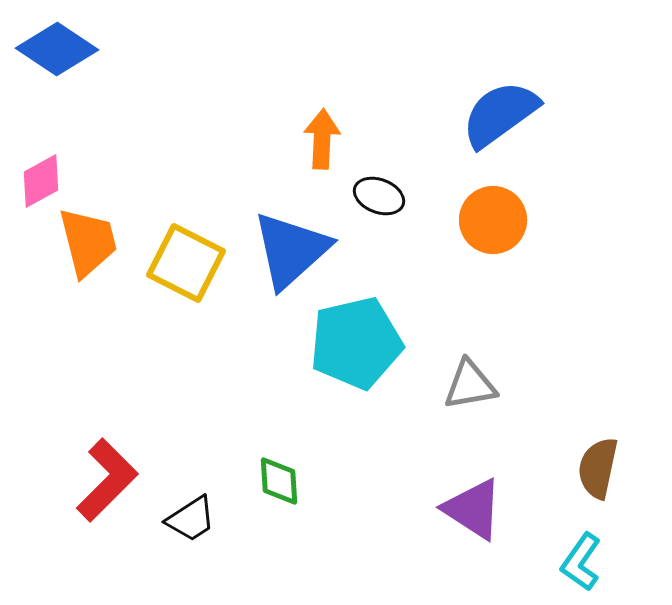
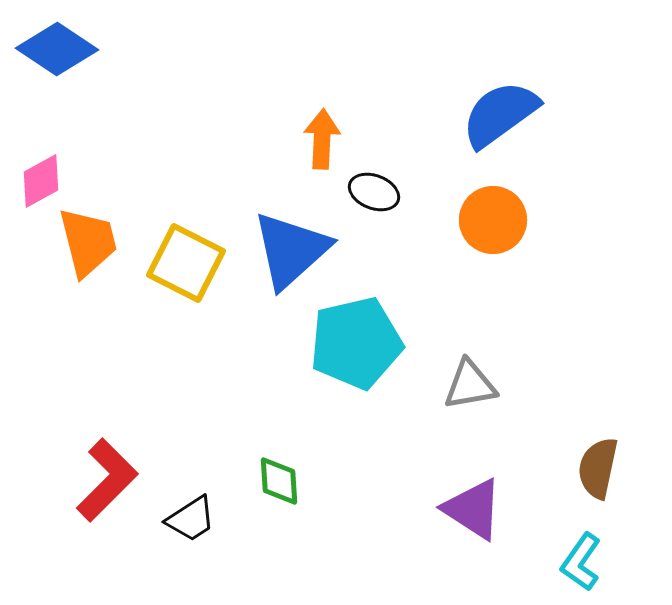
black ellipse: moved 5 px left, 4 px up
